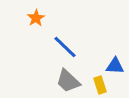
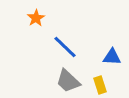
blue triangle: moved 3 px left, 9 px up
